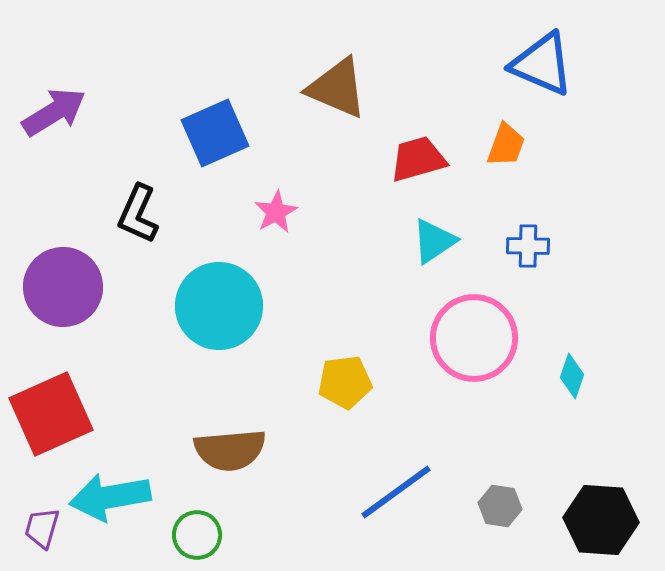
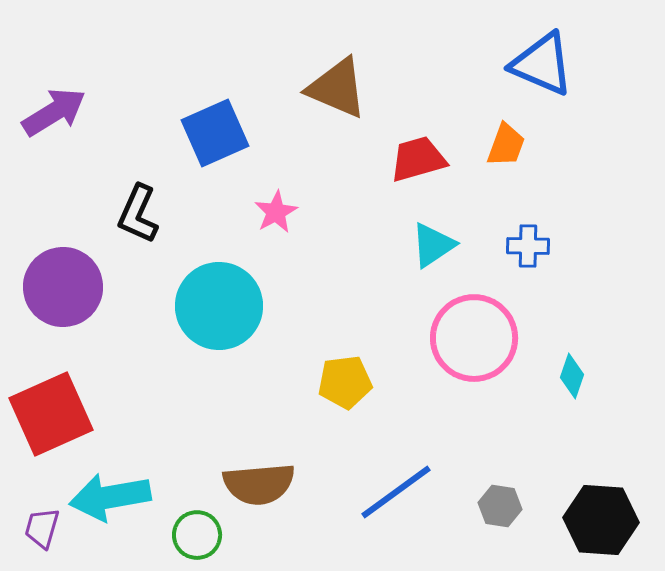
cyan triangle: moved 1 px left, 4 px down
brown semicircle: moved 29 px right, 34 px down
